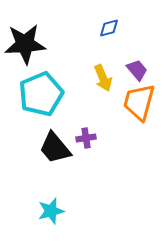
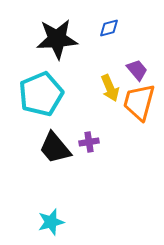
black star: moved 32 px right, 5 px up
yellow arrow: moved 7 px right, 10 px down
purple cross: moved 3 px right, 4 px down
cyan star: moved 11 px down
